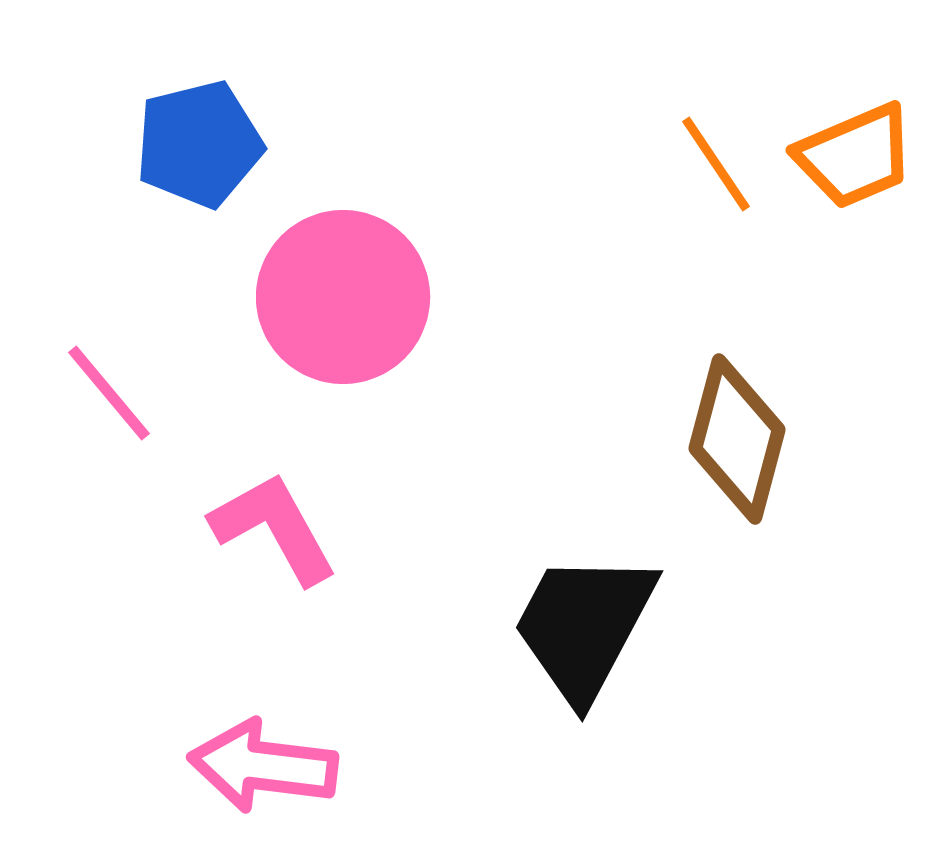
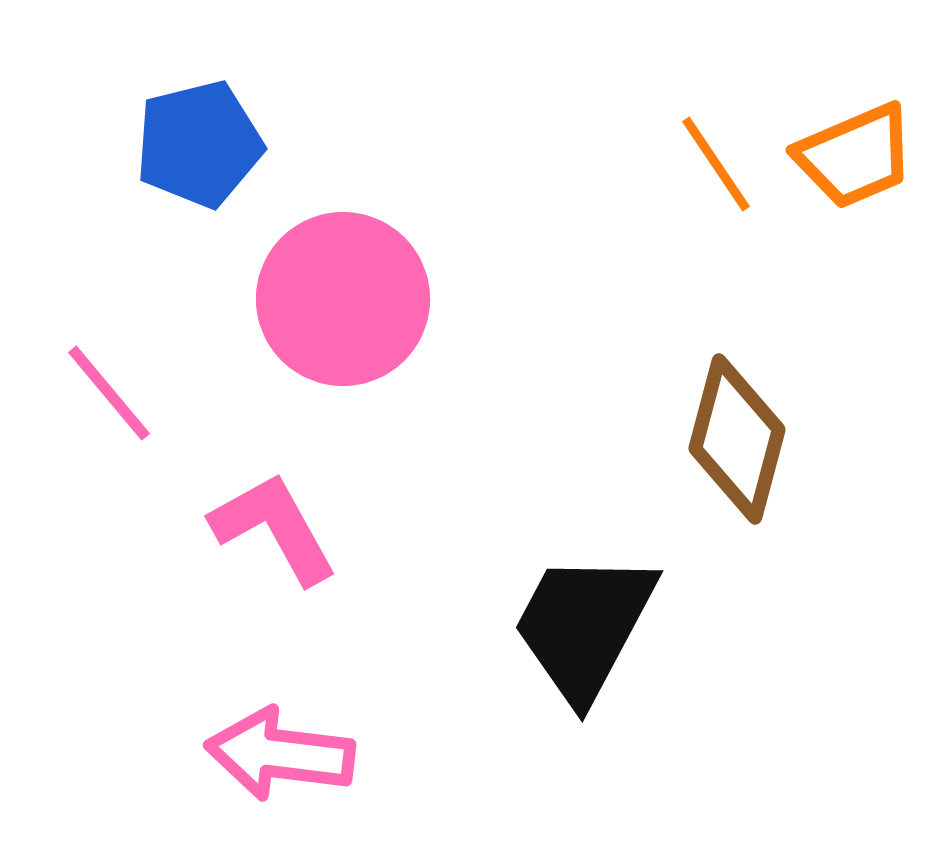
pink circle: moved 2 px down
pink arrow: moved 17 px right, 12 px up
